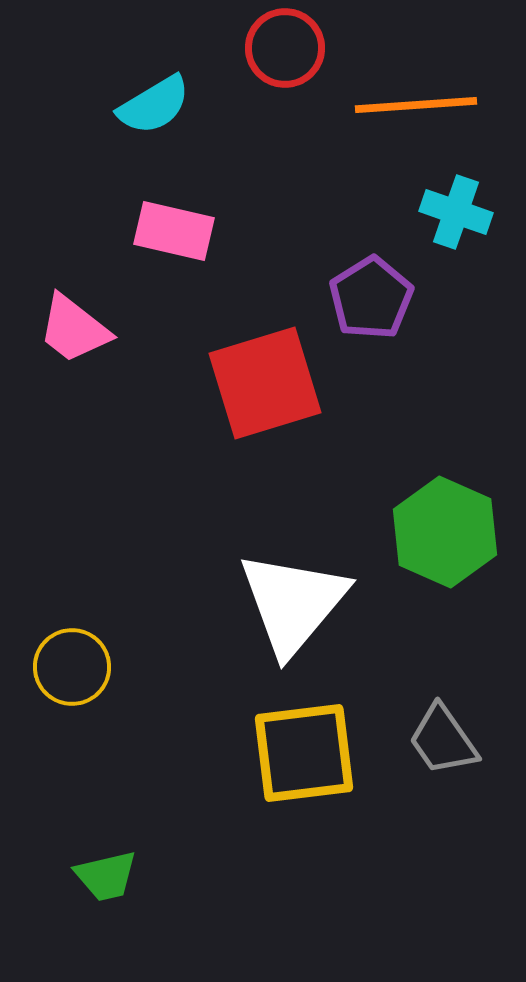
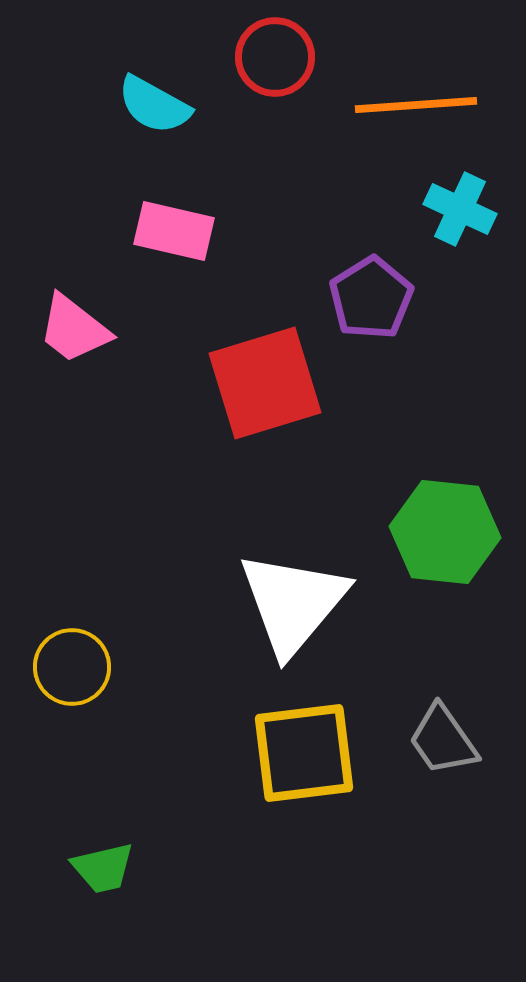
red circle: moved 10 px left, 9 px down
cyan semicircle: rotated 60 degrees clockwise
cyan cross: moved 4 px right, 3 px up; rotated 6 degrees clockwise
green hexagon: rotated 18 degrees counterclockwise
green trapezoid: moved 3 px left, 8 px up
